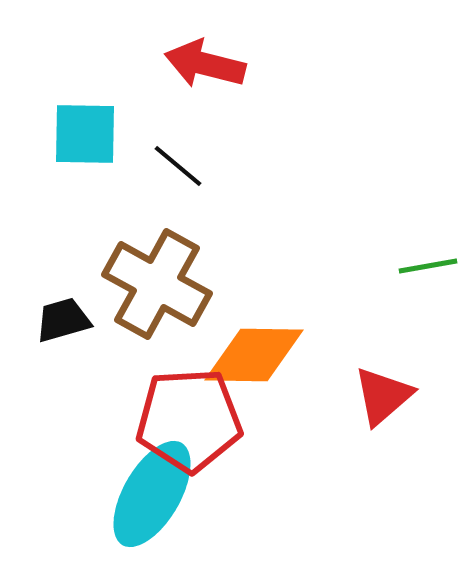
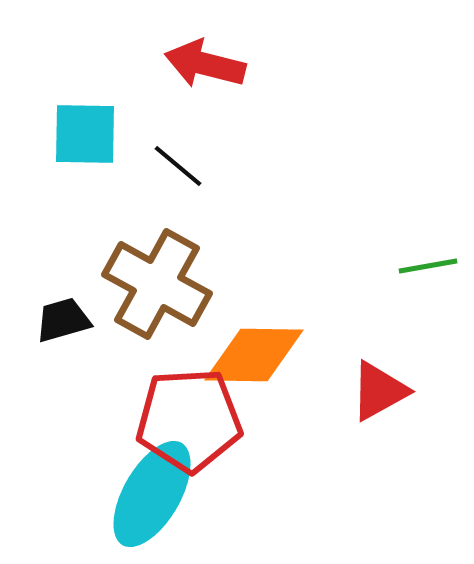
red triangle: moved 4 px left, 5 px up; rotated 12 degrees clockwise
